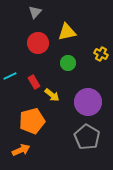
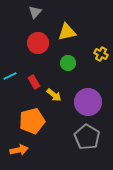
yellow arrow: moved 2 px right
orange arrow: moved 2 px left; rotated 12 degrees clockwise
